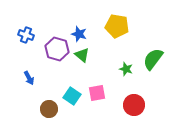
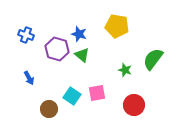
green star: moved 1 px left, 1 px down
